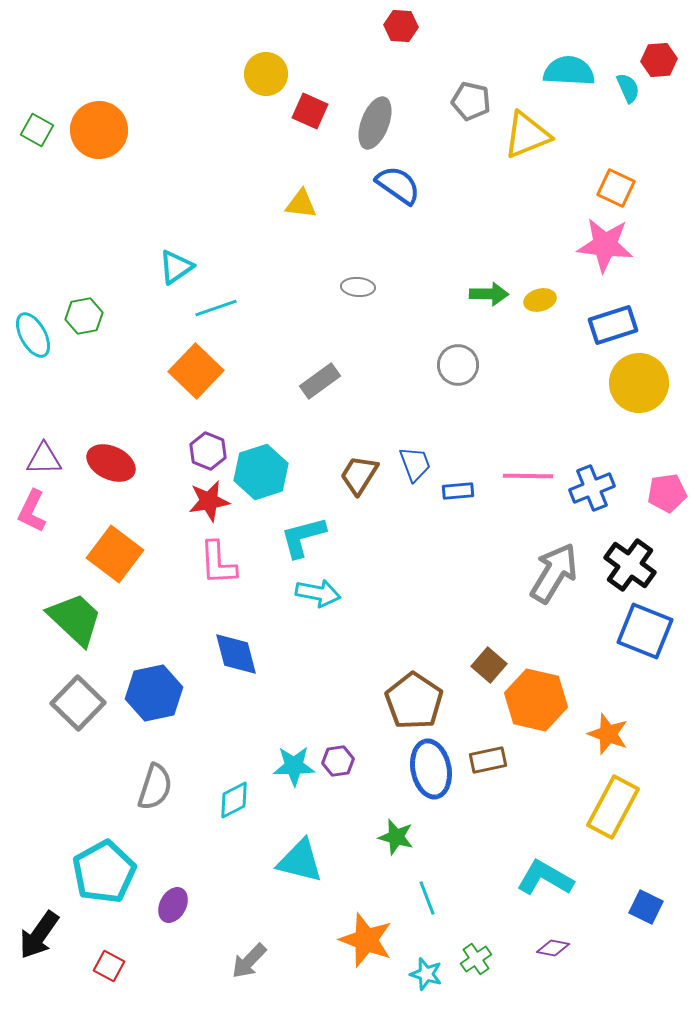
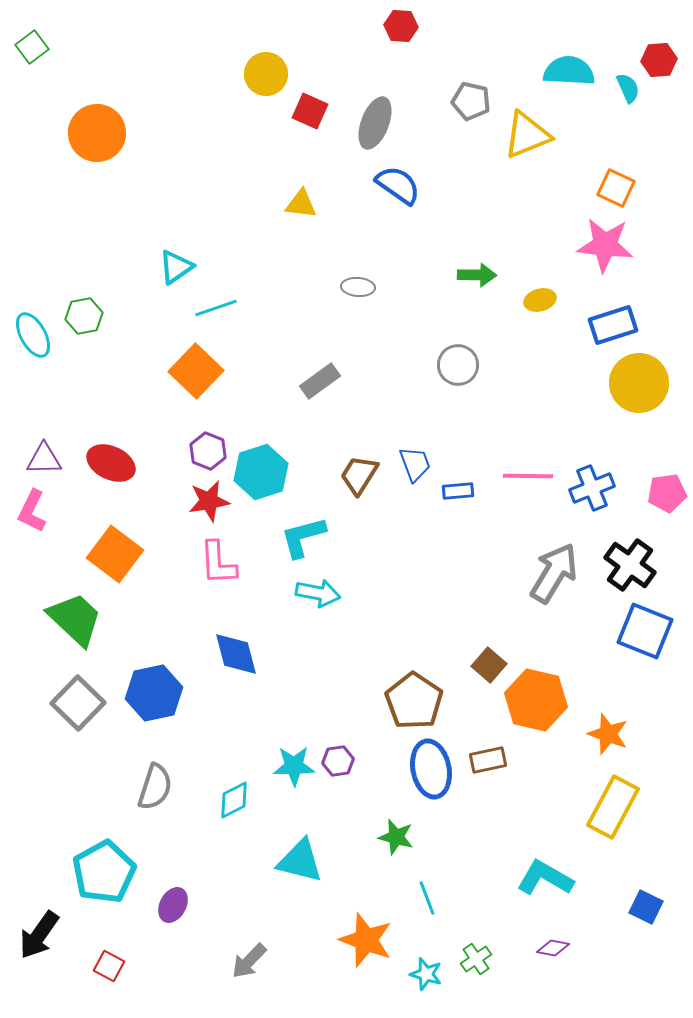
green square at (37, 130): moved 5 px left, 83 px up; rotated 24 degrees clockwise
orange circle at (99, 130): moved 2 px left, 3 px down
green arrow at (489, 294): moved 12 px left, 19 px up
